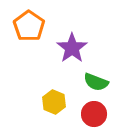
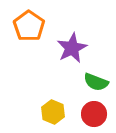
purple star: rotated 8 degrees clockwise
yellow hexagon: moved 1 px left, 10 px down
